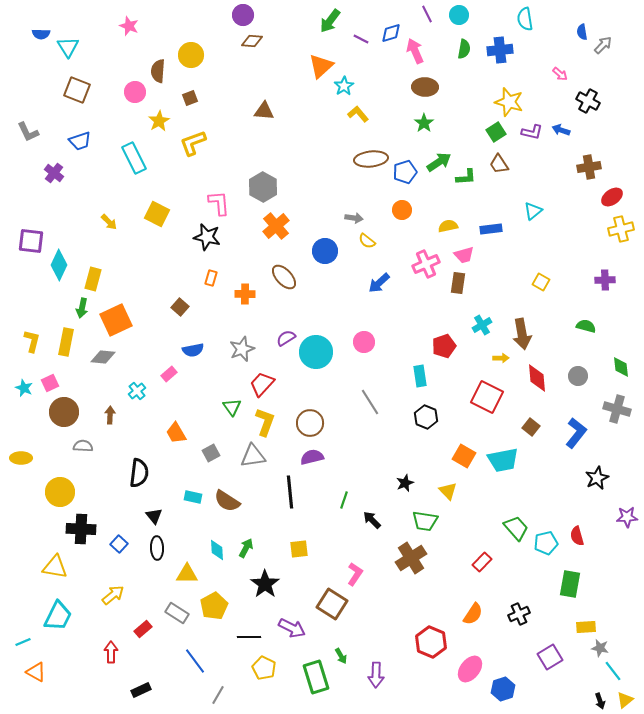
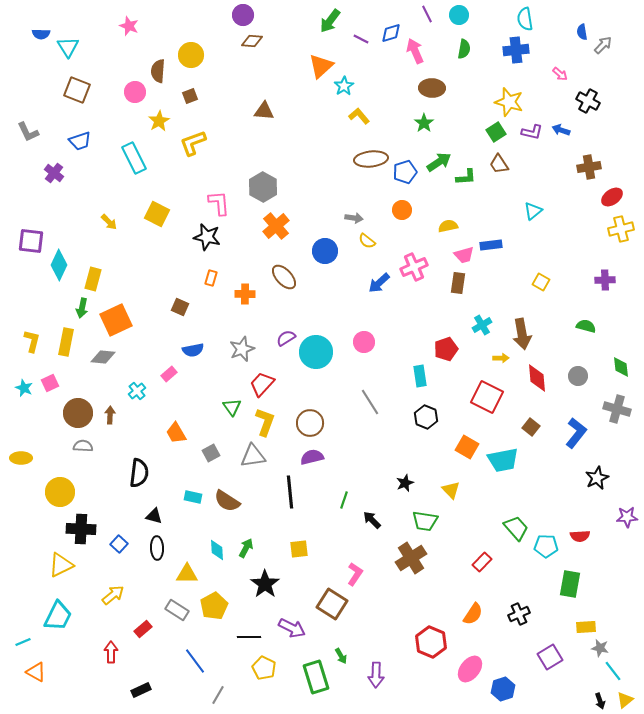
blue cross at (500, 50): moved 16 px right
brown ellipse at (425, 87): moved 7 px right, 1 px down
brown square at (190, 98): moved 2 px up
yellow L-shape at (358, 114): moved 1 px right, 2 px down
blue rectangle at (491, 229): moved 16 px down
pink cross at (426, 264): moved 12 px left, 3 px down
brown square at (180, 307): rotated 18 degrees counterclockwise
red pentagon at (444, 346): moved 2 px right, 3 px down
brown circle at (64, 412): moved 14 px right, 1 px down
orange square at (464, 456): moved 3 px right, 9 px up
yellow triangle at (448, 491): moved 3 px right, 1 px up
black triangle at (154, 516): rotated 36 degrees counterclockwise
red semicircle at (577, 536): moved 3 px right; rotated 78 degrees counterclockwise
cyan pentagon at (546, 543): moved 3 px down; rotated 15 degrees clockwise
yellow triangle at (55, 567): moved 6 px right, 2 px up; rotated 36 degrees counterclockwise
gray rectangle at (177, 613): moved 3 px up
